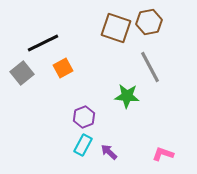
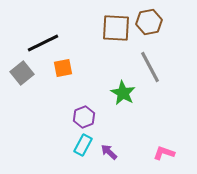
brown square: rotated 16 degrees counterclockwise
orange square: rotated 18 degrees clockwise
green star: moved 4 px left, 3 px up; rotated 25 degrees clockwise
pink L-shape: moved 1 px right, 1 px up
